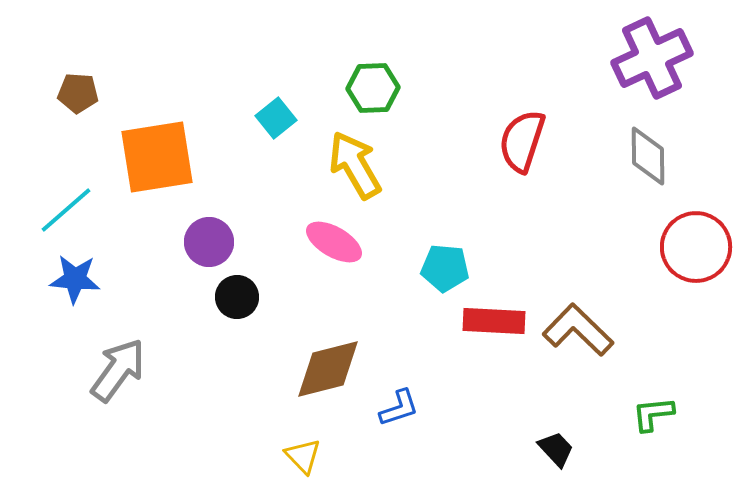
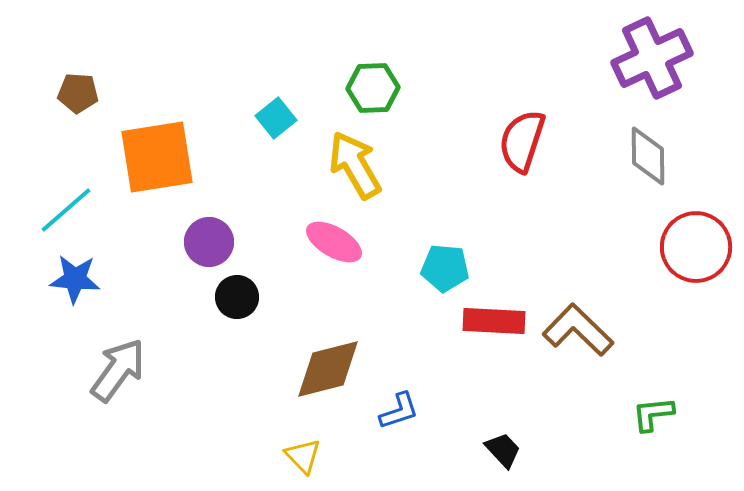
blue L-shape: moved 3 px down
black trapezoid: moved 53 px left, 1 px down
